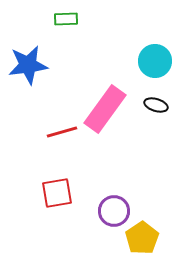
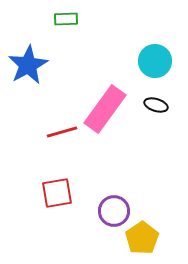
blue star: rotated 21 degrees counterclockwise
